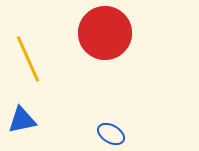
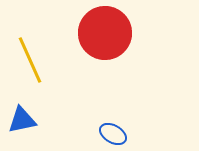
yellow line: moved 2 px right, 1 px down
blue ellipse: moved 2 px right
